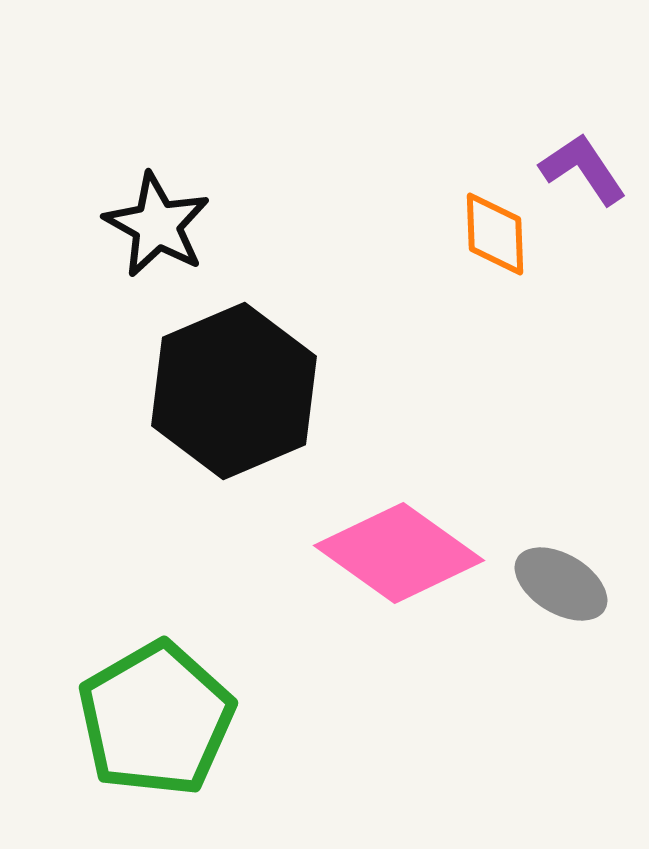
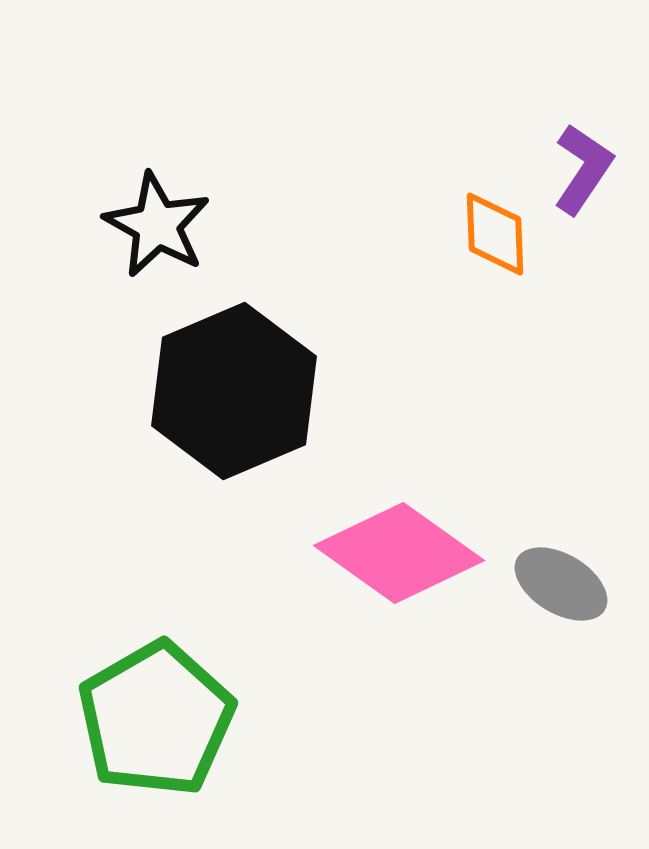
purple L-shape: rotated 68 degrees clockwise
